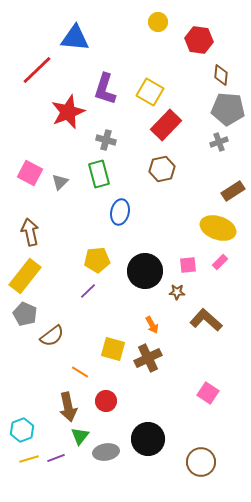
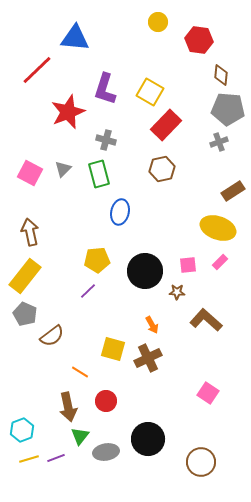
gray triangle at (60, 182): moved 3 px right, 13 px up
